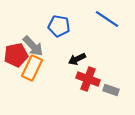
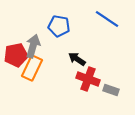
gray arrow: rotated 120 degrees counterclockwise
black arrow: rotated 60 degrees clockwise
